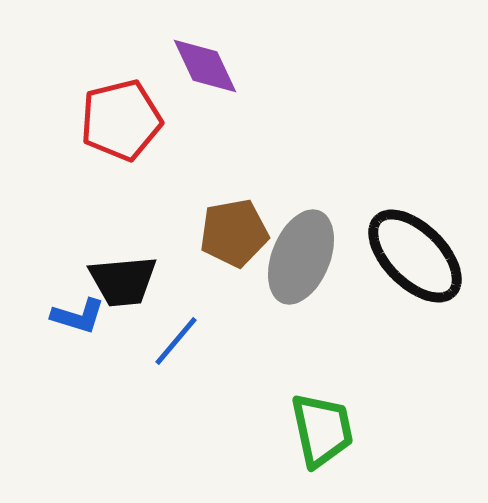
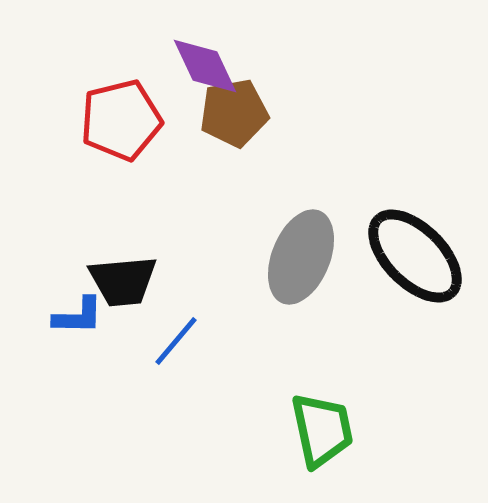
brown pentagon: moved 120 px up
blue L-shape: rotated 16 degrees counterclockwise
